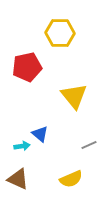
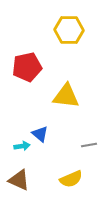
yellow hexagon: moved 9 px right, 3 px up
yellow triangle: moved 8 px left; rotated 44 degrees counterclockwise
gray line: rotated 14 degrees clockwise
brown triangle: moved 1 px right, 1 px down
